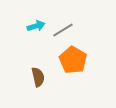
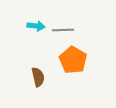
cyan arrow: rotated 24 degrees clockwise
gray line: rotated 30 degrees clockwise
